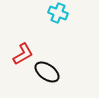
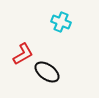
cyan cross: moved 3 px right, 9 px down
